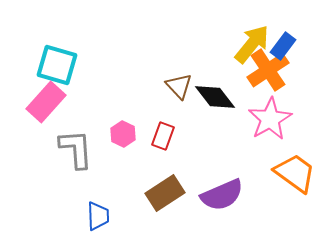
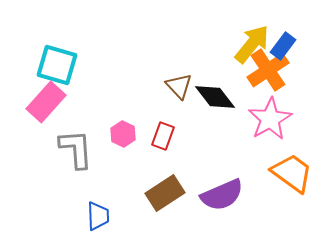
orange trapezoid: moved 3 px left
